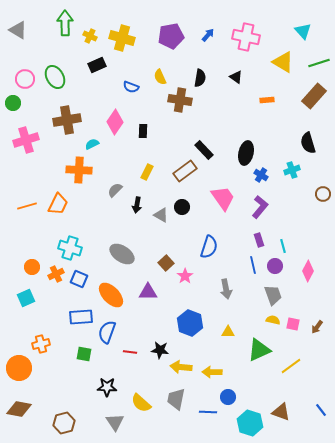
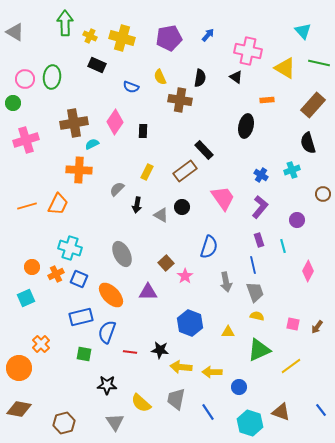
gray triangle at (18, 30): moved 3 px left, 2 px down
purple pentagon at (171, 36): moved 2 px left, 2 px down
pink cross at (246, 37): moved 2 px right, 14 px down
yellow triangle at (283, 62): moved 2 px right, 6 px down
green line at (319, 63): rotated 30 degrees clockwise
black rectangle at (97, 65): rotated 48 degrees clockwise
green ellipse at (55, 77): moved 3 px left; rotated 35 degrees clockwise
brown rectangle at (314, 96): moved 1 px left, 9 px down
brown cross at (67, 120): moved 7 px right, 3 px down
black ellipse at (246, 153): moved 27 px up
gray semicircle at (115, 190): moved 2 px right, 1 px up
gray ellipse at (122, 254): rotated 30 degrees clockwise
purple circle at (275, 266): moved 22 px right, 46 px up
gray arrow at (226, 289): moved 7 px up
gray trapezoid at (273, 295): moved 18 px left, 3 px up
blue rectangle at (81, 317): rotated 10 degrees counterclockwise
yellow semicircle at (273, 320): moved 16 px left, 4 px up
orange cross at (41, 344): rotated 30 degrees counterclockwise
black star at (107, 387): moved 2 px up
blue circle at (228, 397): moved 11 px right, 10 px up
blue line at (208, 412): rotated 54 degrees clockwise
